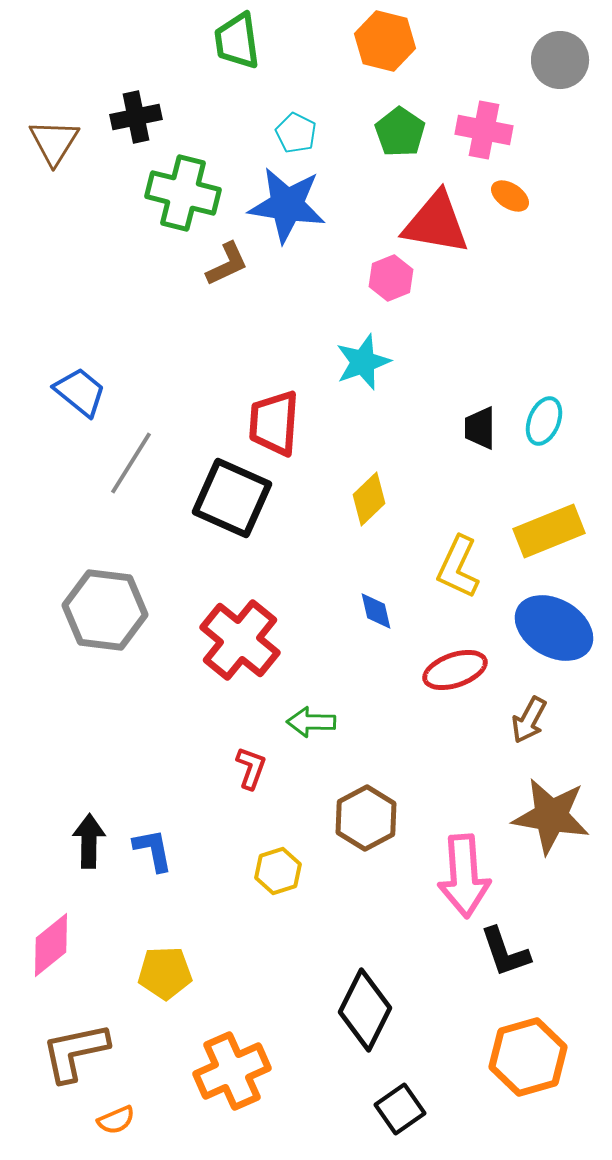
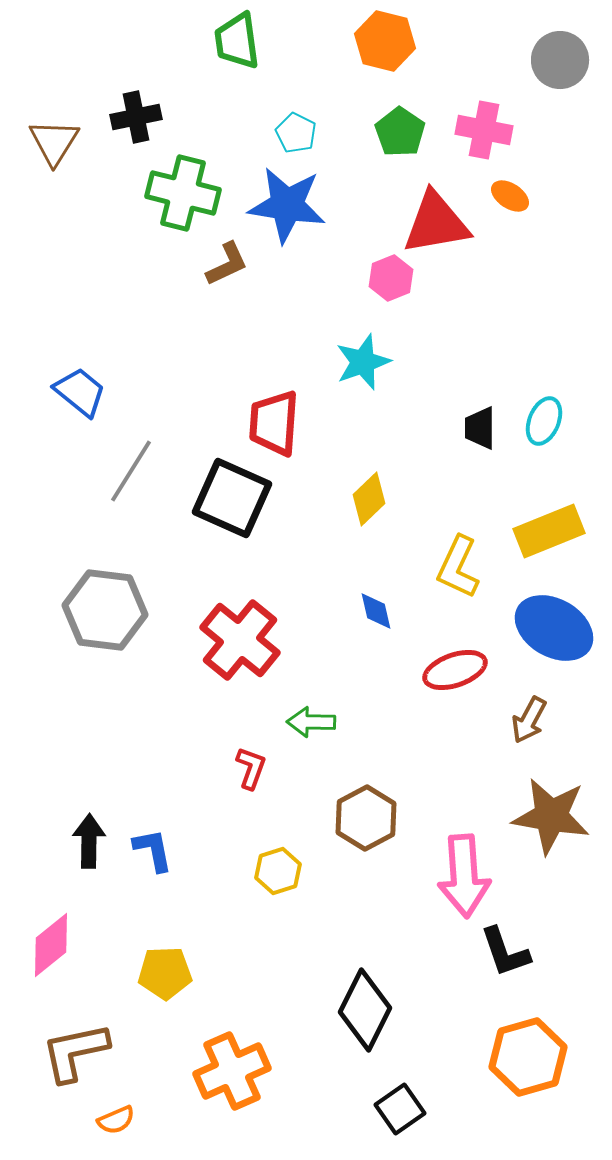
red triangle at (436, 223): rotated 20 degrees counterclockwise
gray line at (131, 463): moved 8 px down
